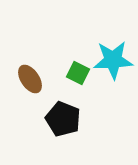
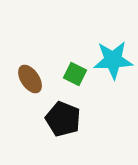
green square: moved 3 px left, 1 px down
